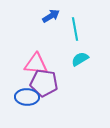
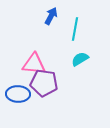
blue arrow: rotated 30 degrees counterclockwise
cyan line: rotated 20 degrees clockwise
pink triangle: moved 2 px left
blue ellipse: moved 9 px left, 3 px up
